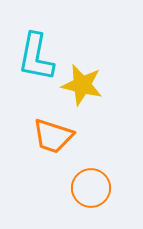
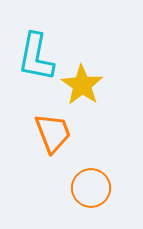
yellow star: rotated 21 degrees clockwise
orange trapezoid: moved 3 px up; rotated 129 degrees counterclockwise
